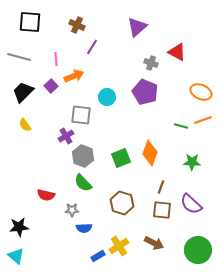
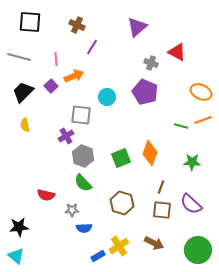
yellow semicircle: rotated 24 degrees clockwise
